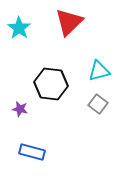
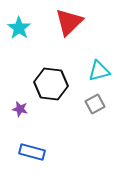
gray square: moved 3 px left; rotated 24 degrees clockwise
